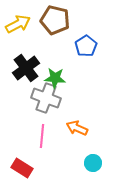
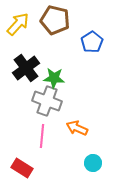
yellow arrow: rotated 20 degrees counterclockwise
blue pentagon: moved 6 px right, 4 px up
green star: moved 1 px left
gray cross: moved 1 px right, 3 px down
